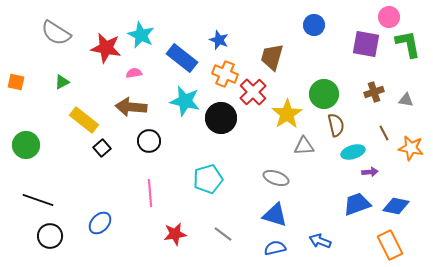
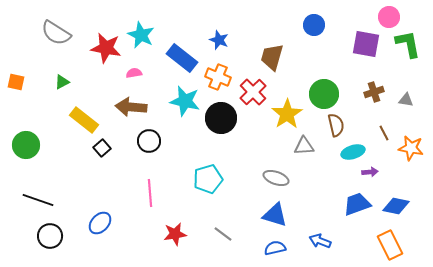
orange cross at (225, 74): moved 7 px left, 3 px down
